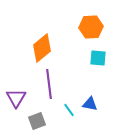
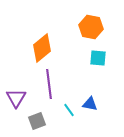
orange hexagon: rotated 15 degrees clockwise
